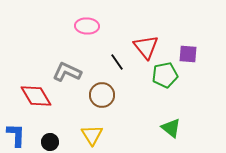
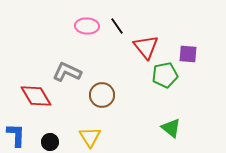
black line: moved 36 px up
yellow triangle: moved 2 px left, 2 px down
